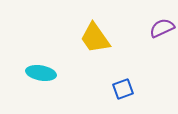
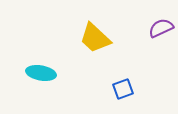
purple semicircle: moved 1 px left
yellow trapezoid: rotated 12 degrees counterclockwise
